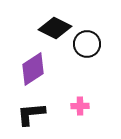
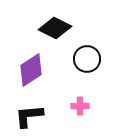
black circle: moved 15 px down
purple diamond: moved 2 px left, 1 px down
black L-shape: moved 2 px left, 2 px down
